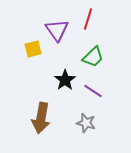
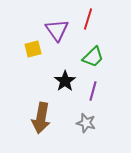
black star: moved 1 px down
purple line: rotated 72 degrees clockwise
